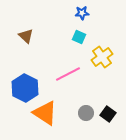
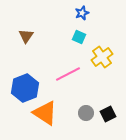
blue star: rotated 16 degrees counterclockwise
brown triangle: rotated 21 degrees clockwise
blue hexagon: rotated 12 degrees clockwise
black square: rotated 28 degrees clockwise
